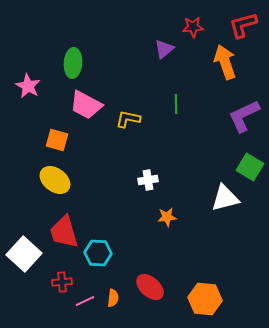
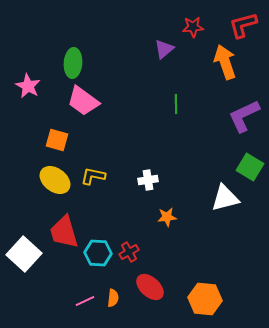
pink trapezoid: moved 3 px left, 4 px up; rotated 8 degrees clockwise
yellow L-shape: moved 35 px left, 57 px down
red cross: moved 67 px right, 30 px up; rotated 24 degrees counterclockwise
